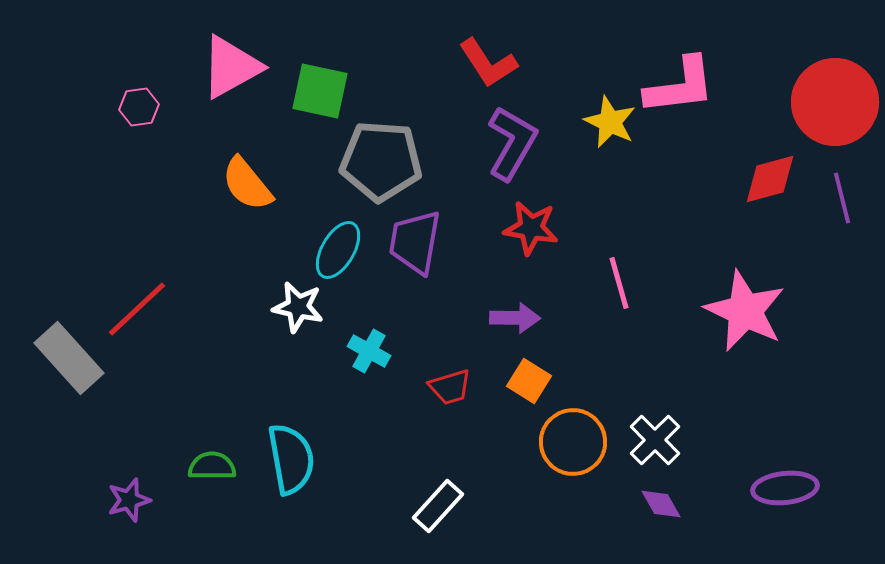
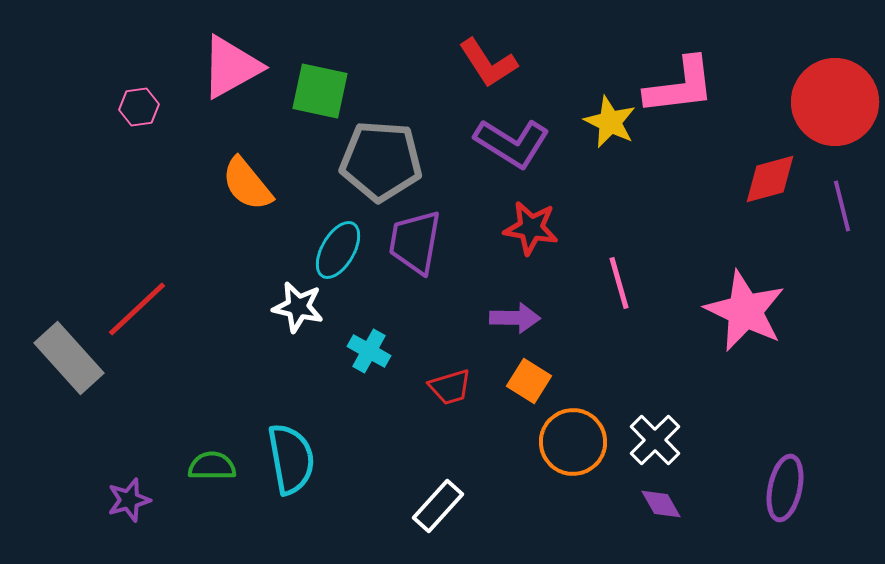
purple L-shape: rotated 92 degrees clockwise
purple line: moved 8 px down
purple ellipse: rotated 72 degrees counterclockwise
